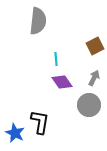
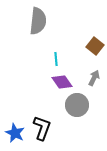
brown square: rotated 24 degrees counterclockwise
gray circle: moved 12 px left
black L-shape: moved 2 px right, 6 px down; rotated 10 degrees clockwise
